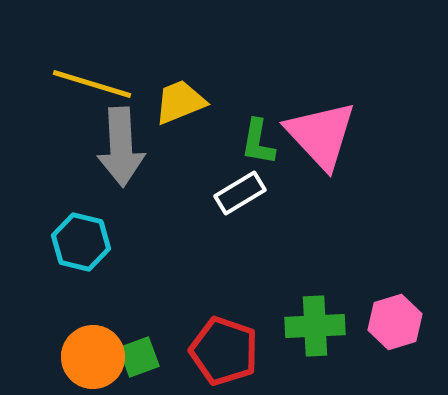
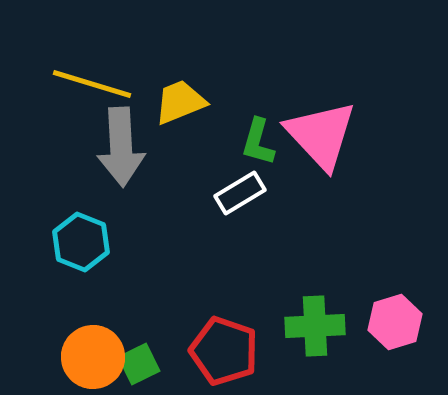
green L-shape: rotated 6 degrees clockwise
cyan hexagon: rotated 8 degrees clockwise
green square: moved 7 px down; rotated 6 degrees counterclockwise
